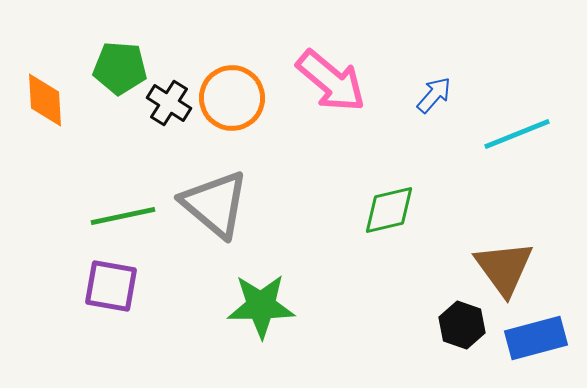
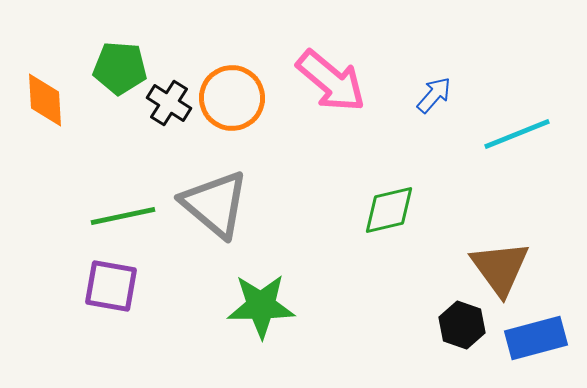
brown triangle: moved 4 px left
